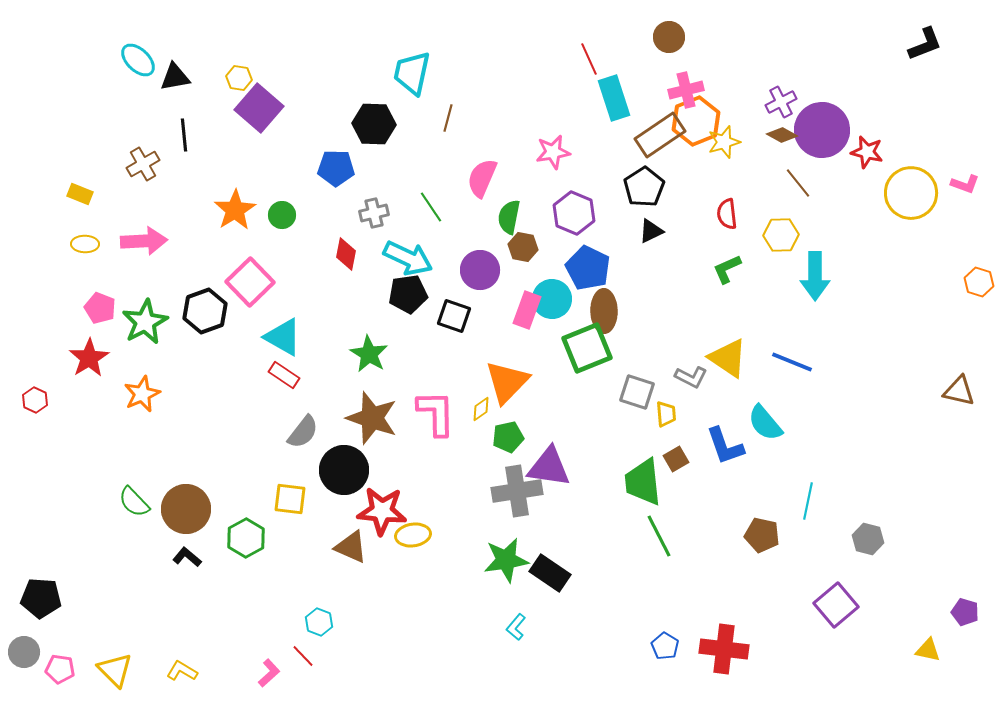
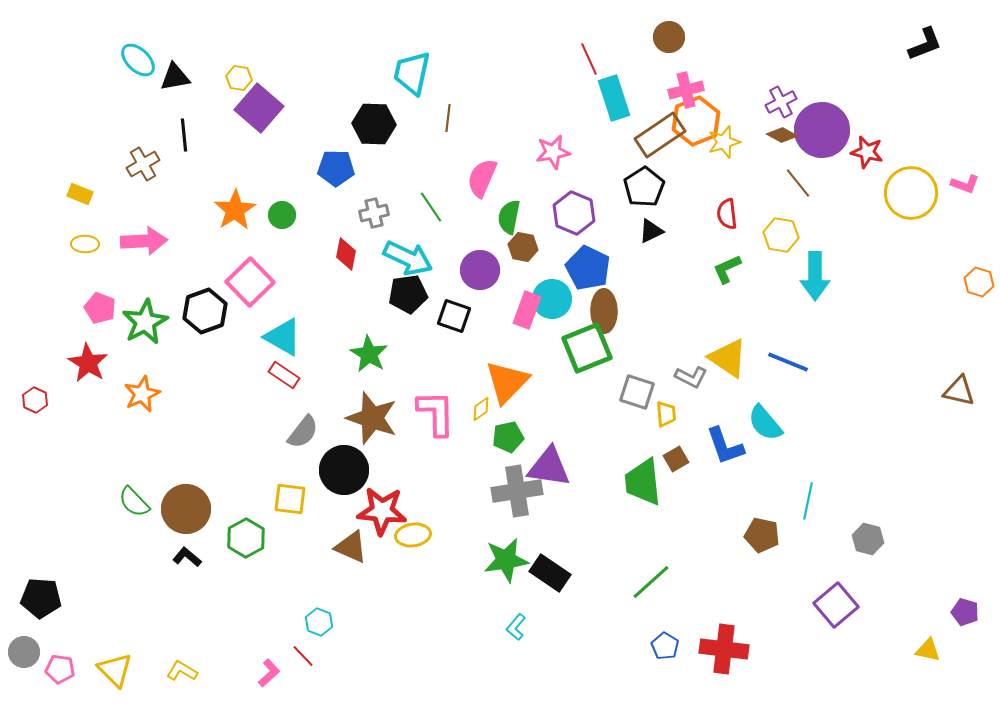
brown line at (448, 118): rotated 8 degrees counterclockwise
yellow hexagon at (781, 235): rotated 12 degrees clockwise
red star at (89, 358): moved 1 px left, 5 px down; rotated 9 degrees counterclockwise
blue line at (792, 362): moved 4 px left
green line at (659, 536): moved 8 px left, 46 px down; rotated 75 degrees clockwise
